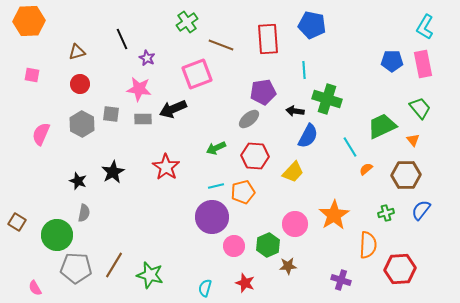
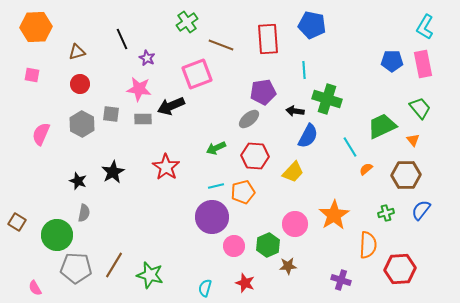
orange hexagon at (29, 21): moved 7 px right, 6 px down
black arrow at (173, 109): moved 2 px left, 3 px up
